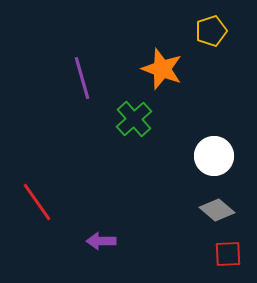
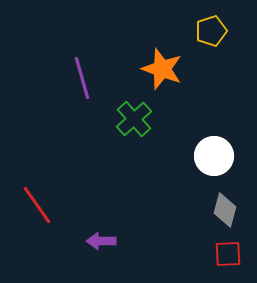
red line: moved 3 px down
gray diamond: moved 8 px right; rotated 64 degrees clockwise
